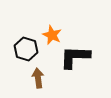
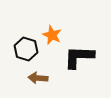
black L-shape: moved 4 px right
brown arrow: rotated 78 degrees counterclockwise
